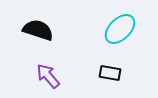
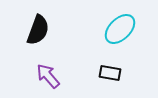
black semicircle: rotated 92 degrees clockwise
